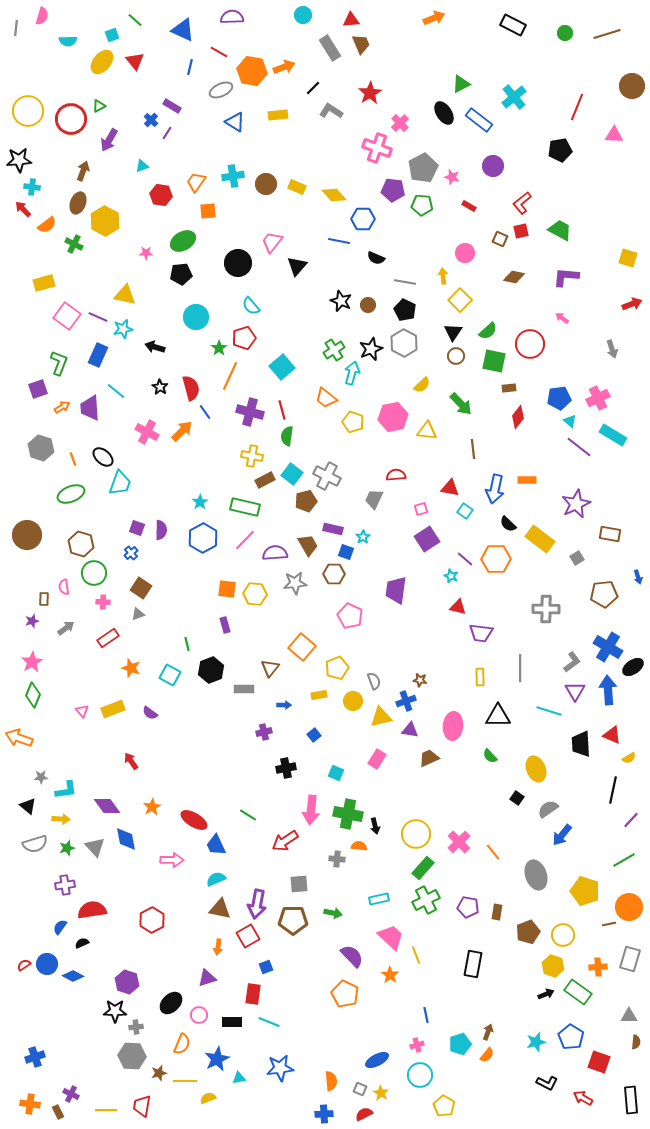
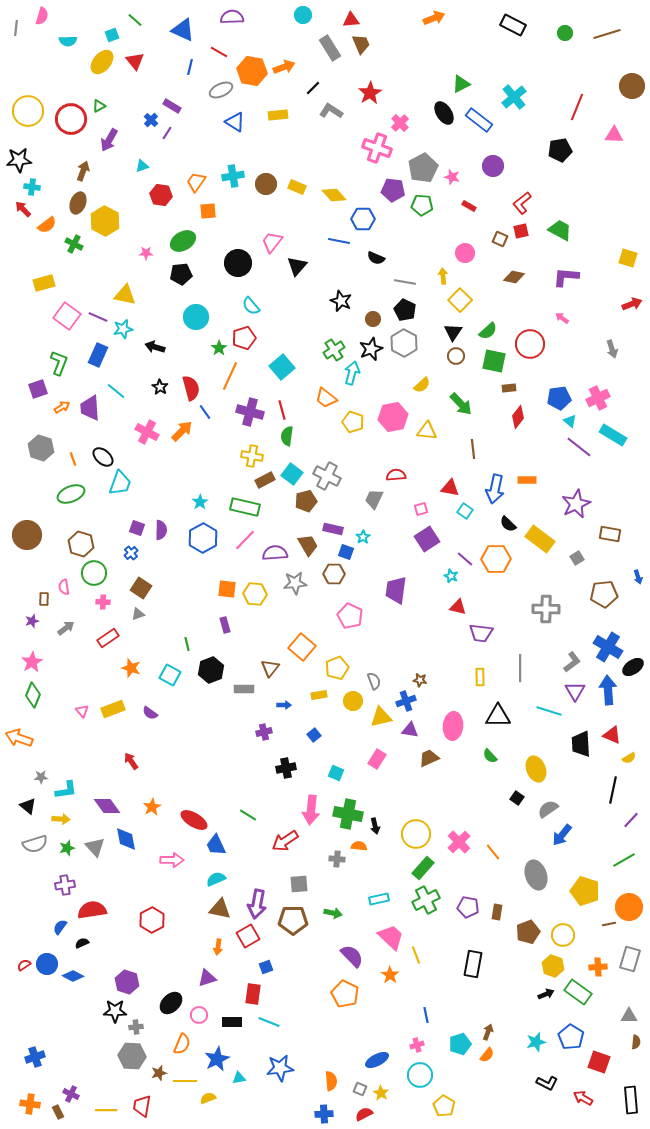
brown circle at (368, 305): moved 5 px right, 14 px down
